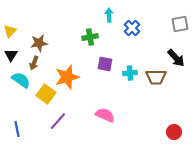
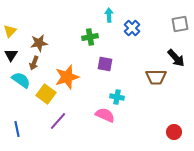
cyan cross: moved 13 px left, 24 px down; rotated 16 degrees clockwise
